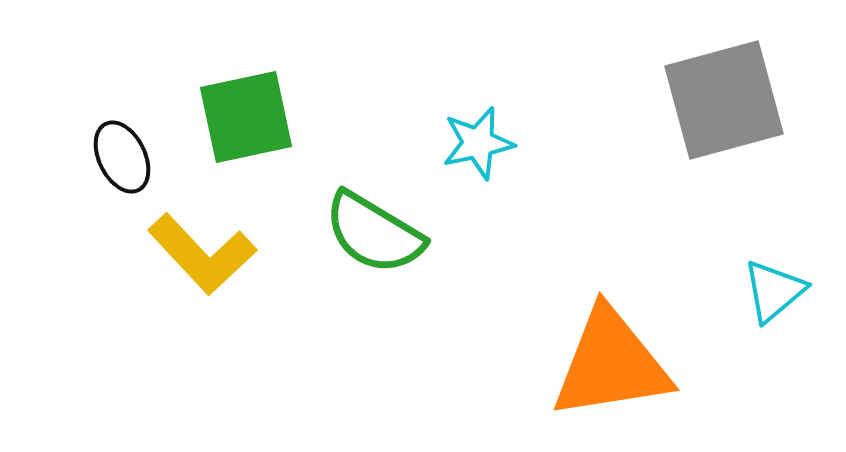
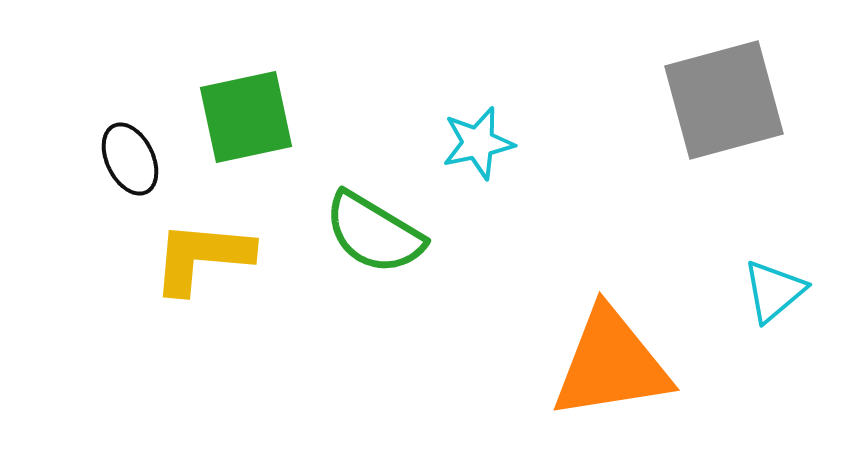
black ellipse: moved 8 px right, 2 px down
yellow L-shape: moved 3 px down; rotated 138 degrees clockwise
